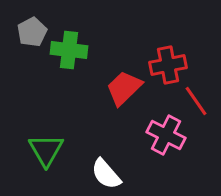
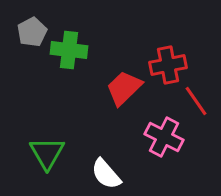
pink cross: moved 2 px left, 2 px down
green triangle: moved 1 px right, 3 px down
